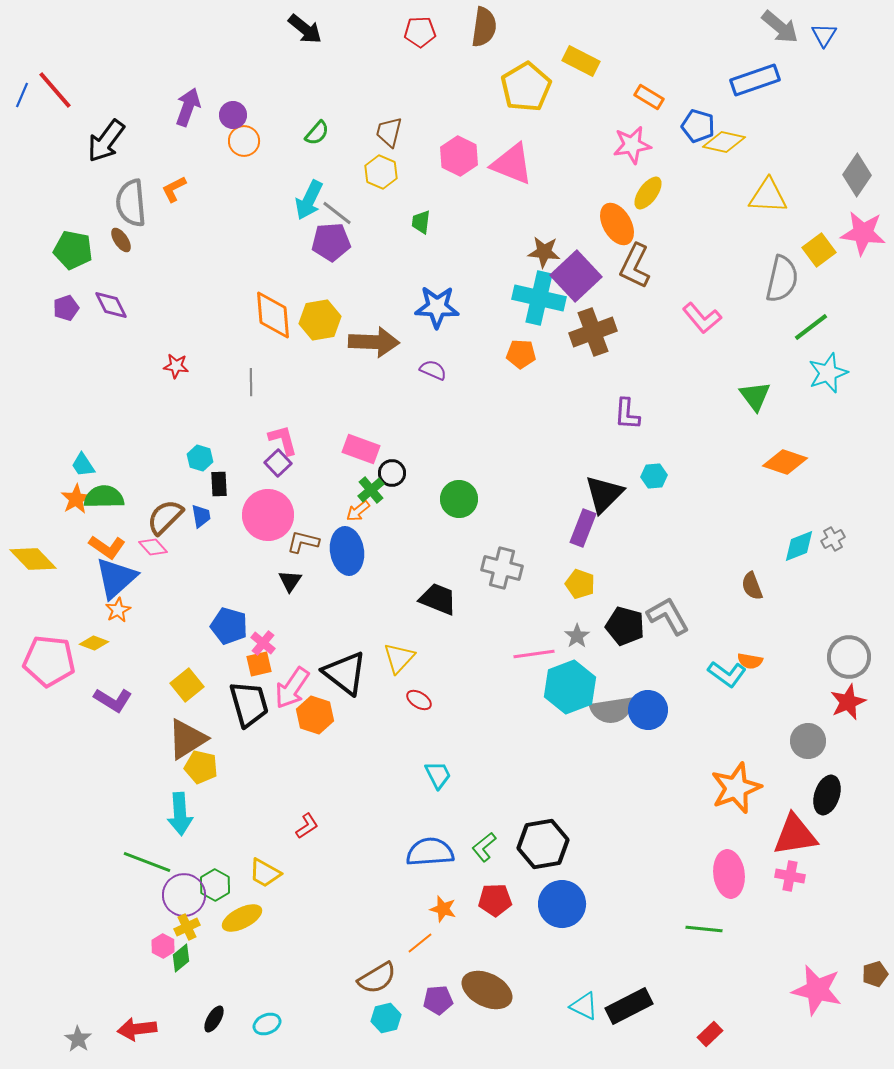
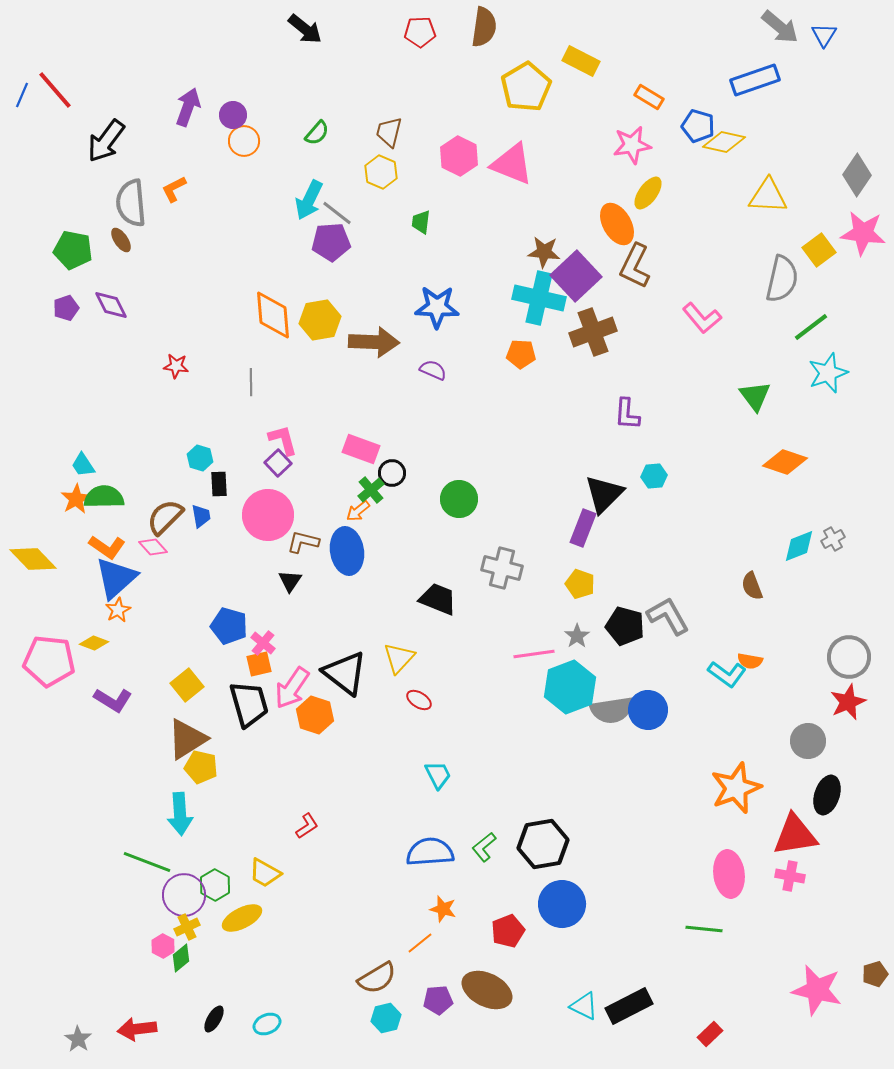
red pentagon at (495, 900): moved 13 px right, 31 px down; rotated 20 degrees counterclockwise
